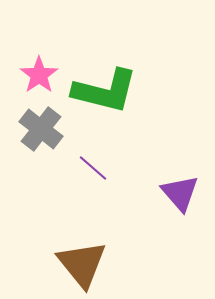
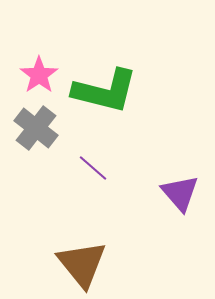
gray cross: moved 5 px left, 1 px up
